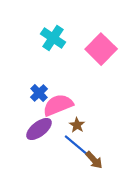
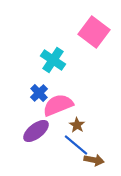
cyan cross: moved 22 px down
pink square: moved 7 px left, 17 px up; rotated 8 degrees counterclockwise
purple ellipse: moved 3 px left, 2 px down
brown arrow: rotated 36 degrees counterclockwise
